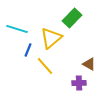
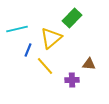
cyan line: rotated 30 degrees counterclockwise
brown triangle: rotated 24 degrees counterclockwise
purple cross: moved 7 px left, 3 px up
